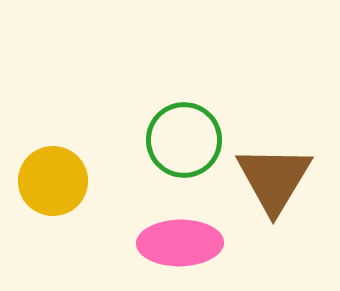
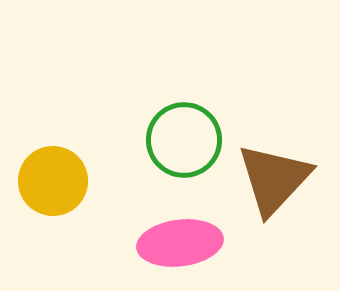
brown triangle: rotated 12 degrees clockwise
pink ellipse: rotated 6 degrees counterclockwise
